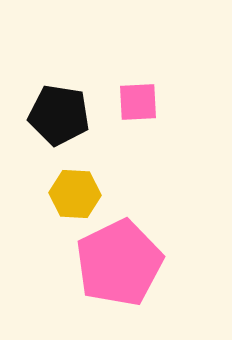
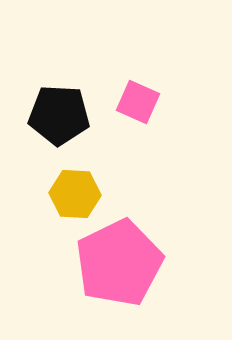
pink square: rotated 27 degrees clockwise
black pentagon: rotated 6 degrees counterclockwise
